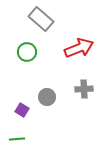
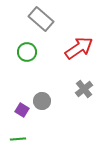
red arrow: rotated 12 degrees counterclockwise
gray cross: rotated 36 degrees counterclockwise
gray circle: moved 5 px left, 4 px down
green line: moved 1 px right
